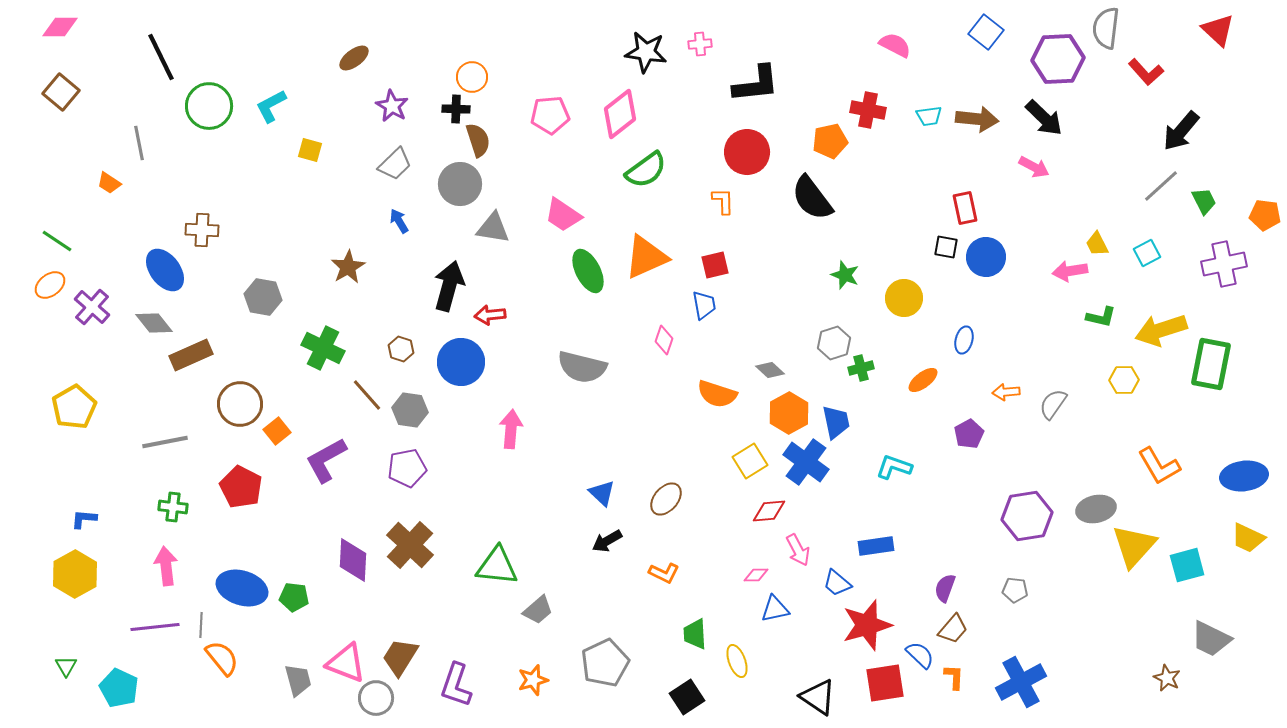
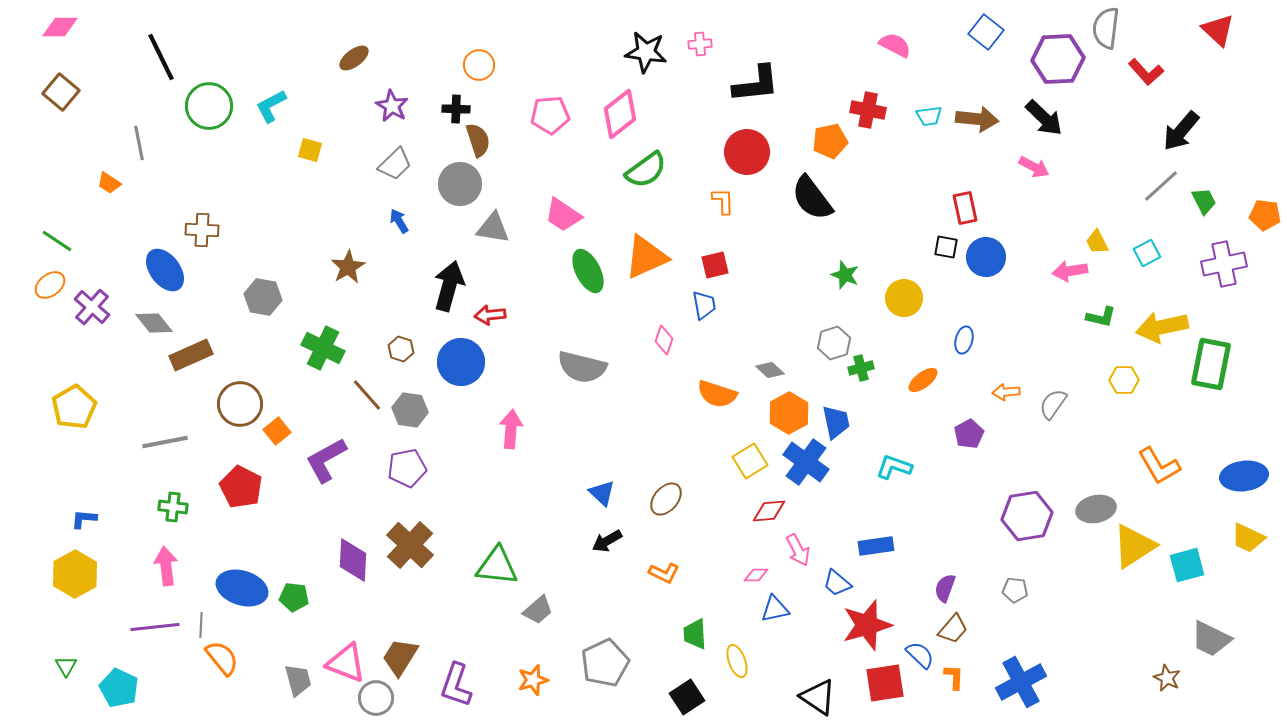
orange circle at (472, 77): moved 7 px right, 12 px up
yellow trapezoid at (1097, 244): moved 2 px up
yellow arrow at (1161, 330): moved 1 px right, 3 px up; rotated 6 degrees clockwise
yellow triangle at (1134, 546): rotated 15 degrees clockwise
